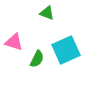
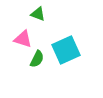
green triangle: moved 9 px left, 1 px down
pink triangle: moved 9 px right, 3 px up
